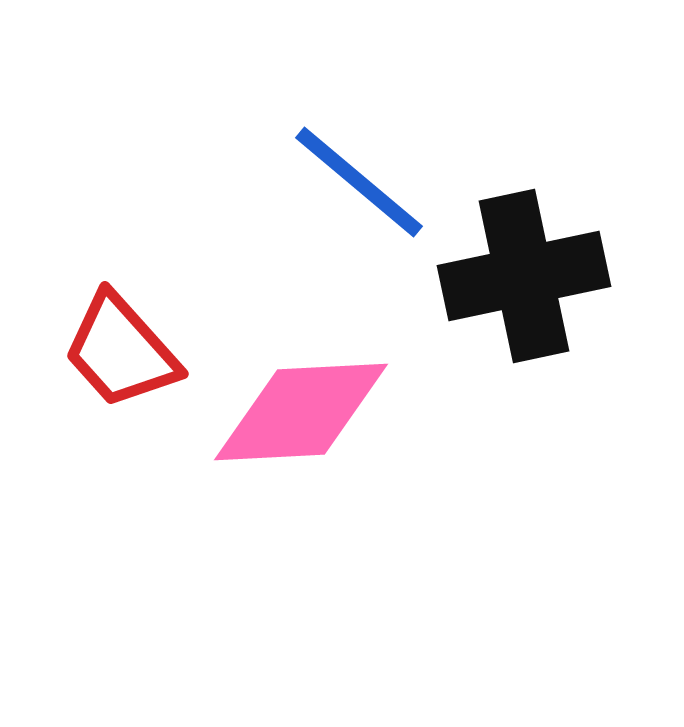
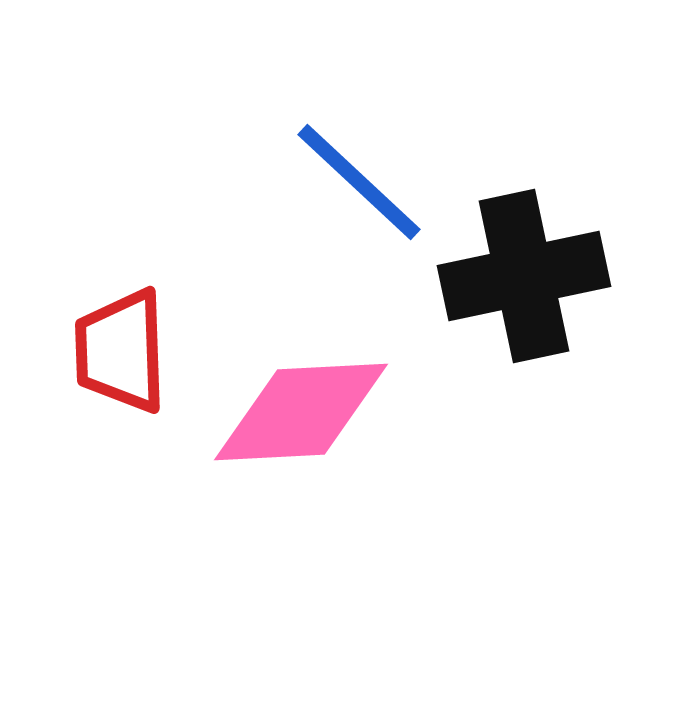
blue line: rotated 3 degrees clockwise
red trapezoid: rotated 40 degrees clockwise
